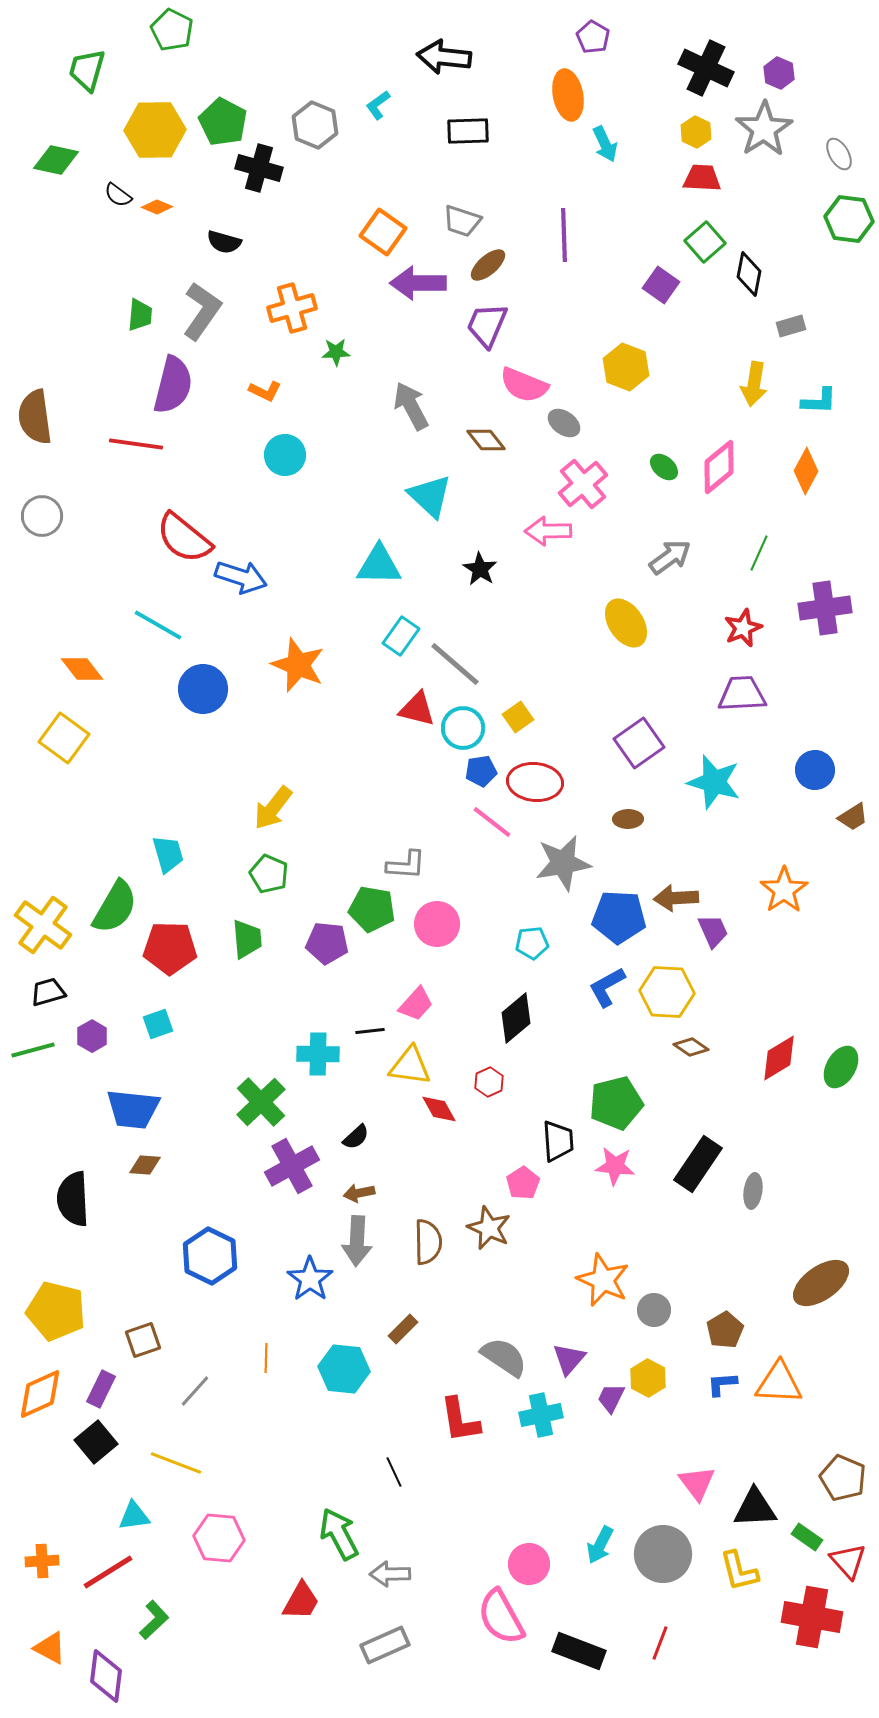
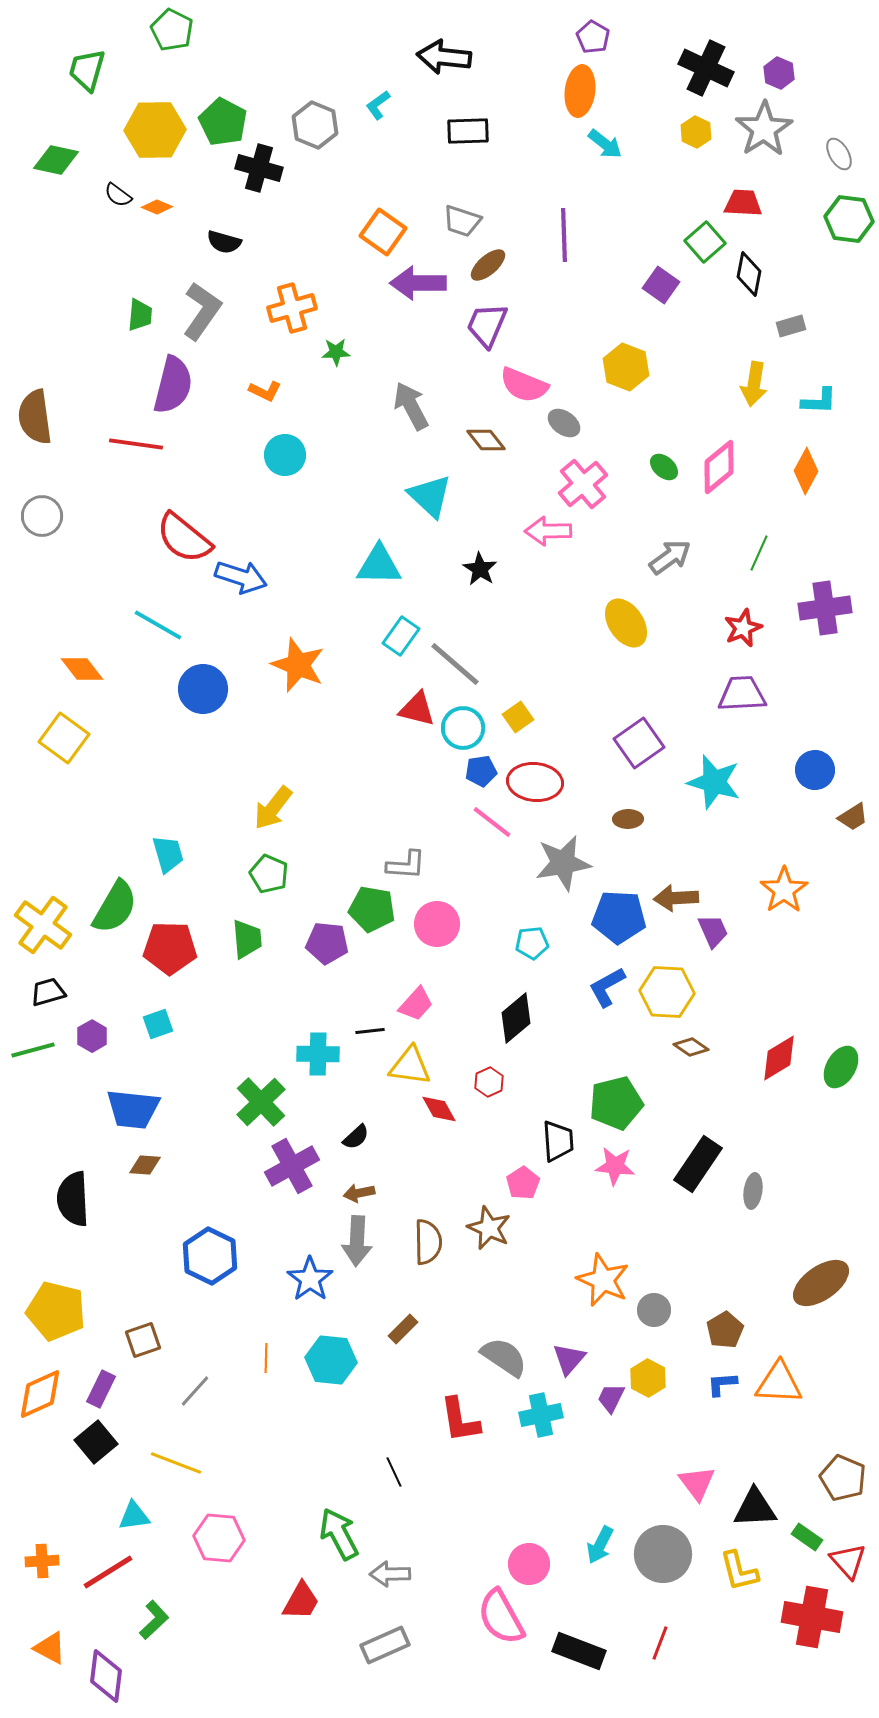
orange ellipse at (568, 95): moved 12 px right, 4 px up; rotated 18 degrees clockwise
cyan arrow at (605, 144): rotated 27 degrees counterclockwise
red trapezoid at (702, 178): moved 41 px right, 25 px down
cyan hexagon at (344, 1369): moved 13 px left, 9 px up
